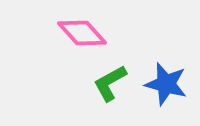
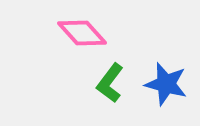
green L-shape: rotated 24 degrees counterclockwise
